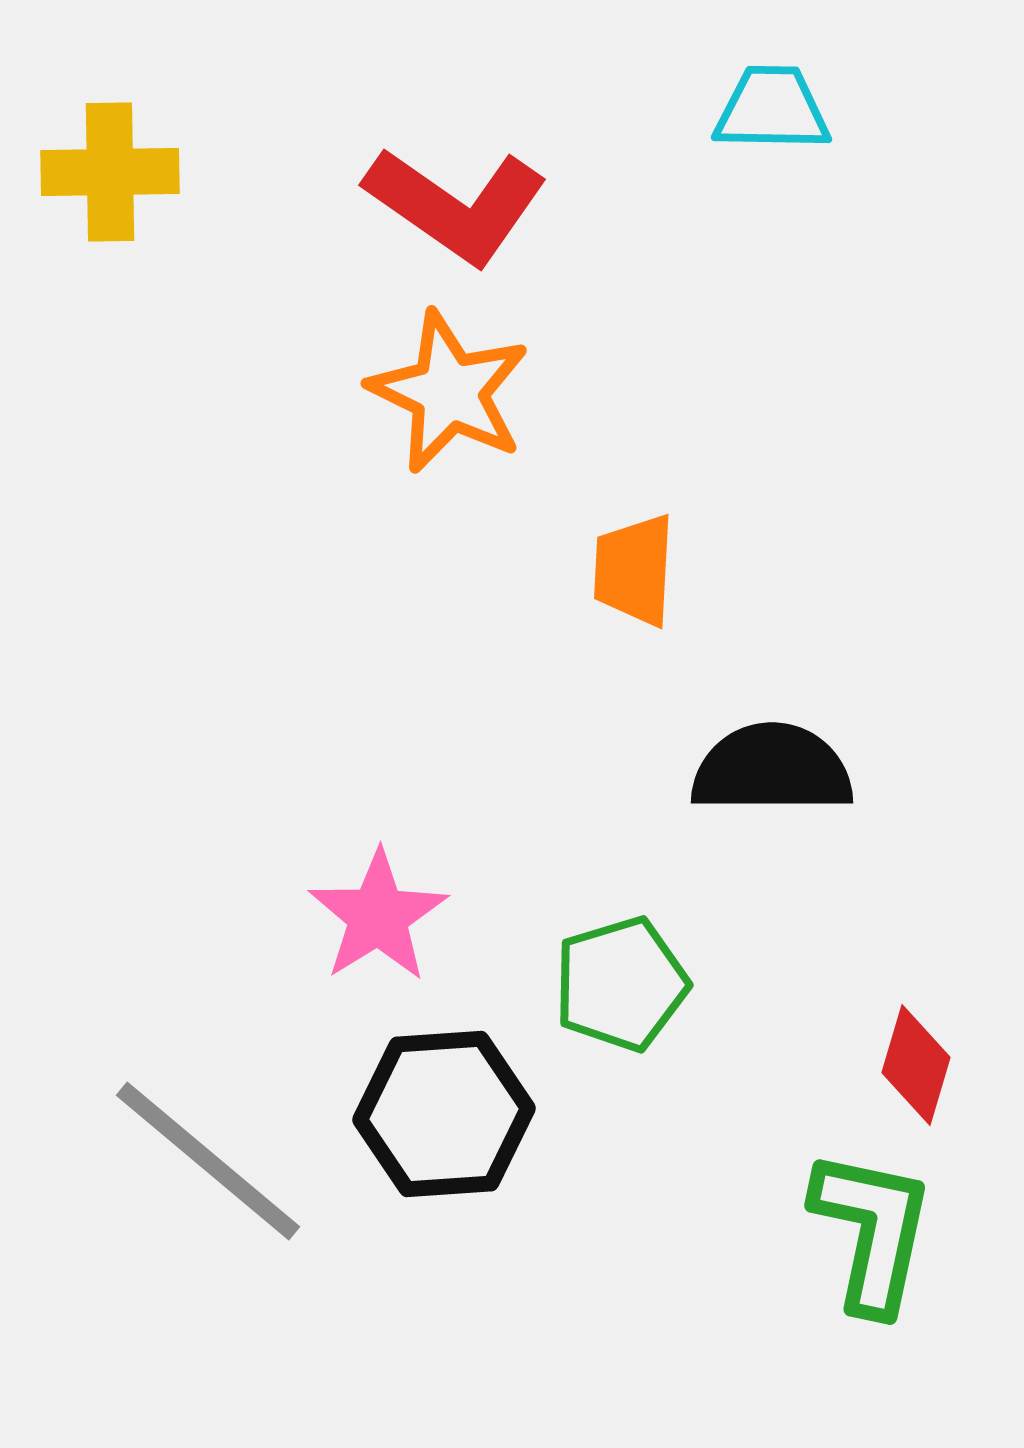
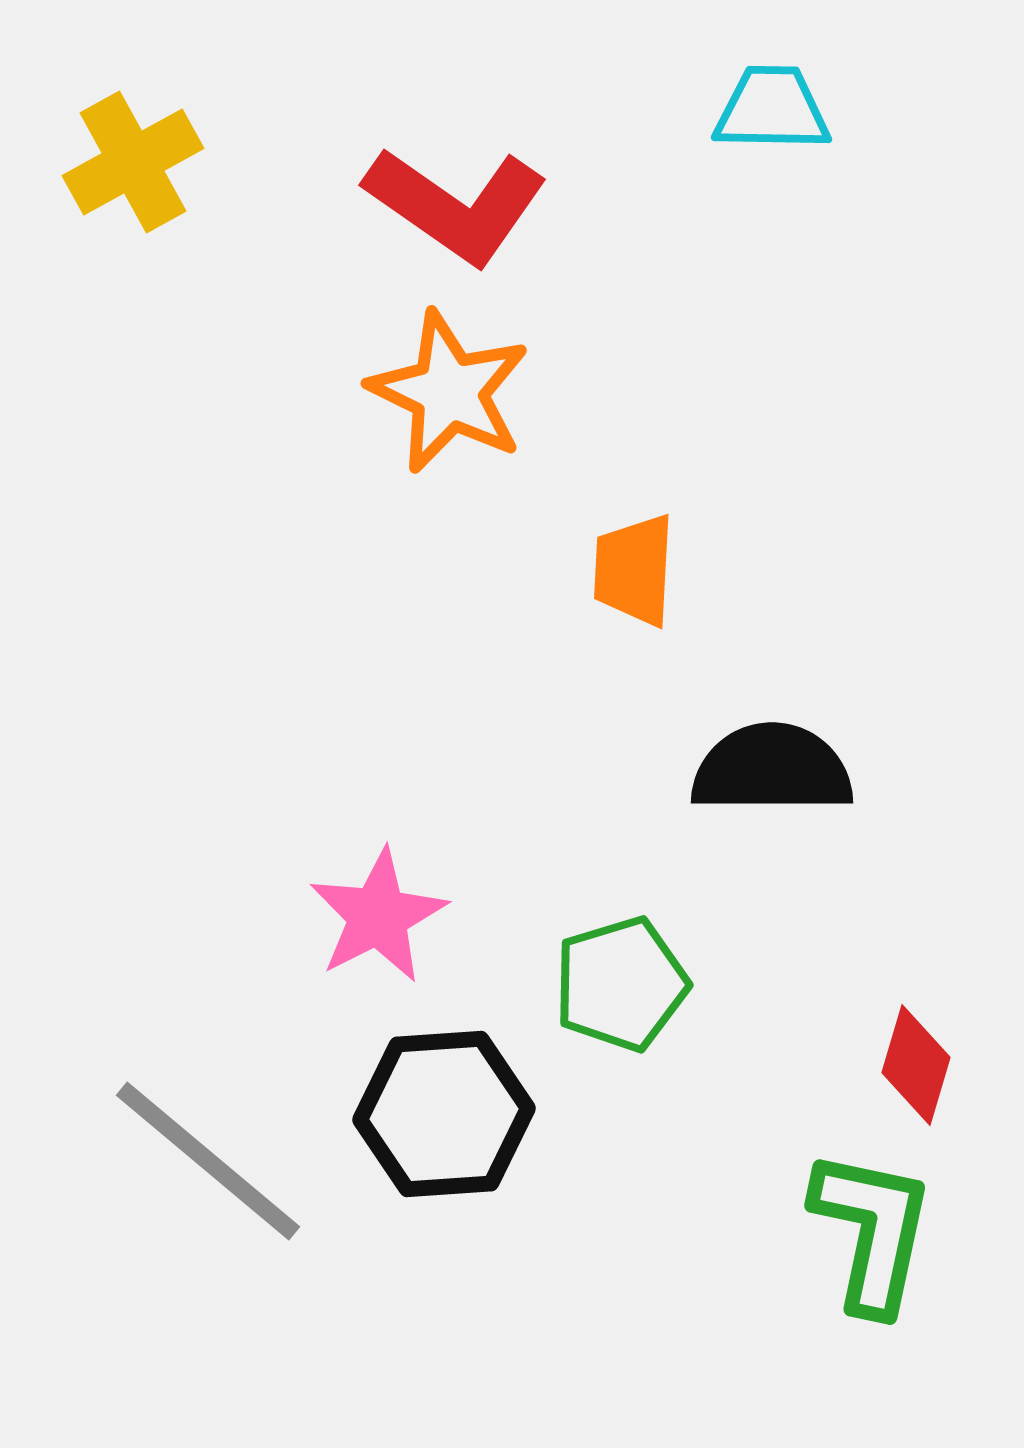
yellow cross: moved 23 px right, 10 px up; rotated 28 degrees counterclockwise
pink star: rotated 5 degrees clockwise
